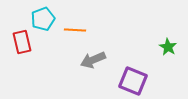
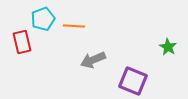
orange line: moved 1 px left, 4 px up
